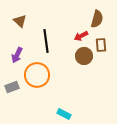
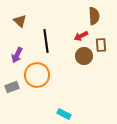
brown semicircle: moved 3 px left, 3 px up; rotated 18 degrees counterclockwise
